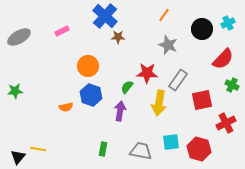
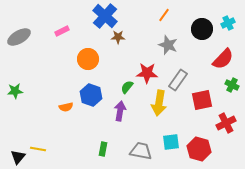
orange circle: moved 7 px up
